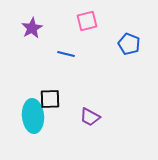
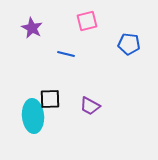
purple star: rotated 15 degrees counterclockwise
blue pentagon: rotated 15 degrees counterclockwise
purple trapezoid: moved 11 px up
